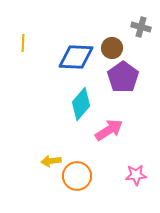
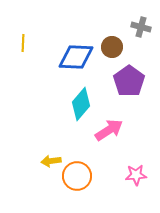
brown circle: moved 1 px up
purple pentagon: moved 6 px right, 4 px down
